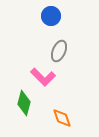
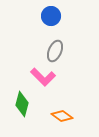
gray ellipse: moved 4 px left
green diamond: moved 2 px left, 1 px down
orange diamond: moved 2 px up; rotated 35 degrees counterclockwise
